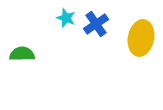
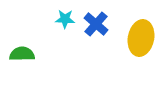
cyan star: moved 1 px left, 1 px down; rotated 18 degrees counterclockwise
blue cross: rotated 15 degrees counterclockwise
